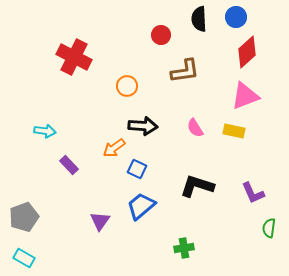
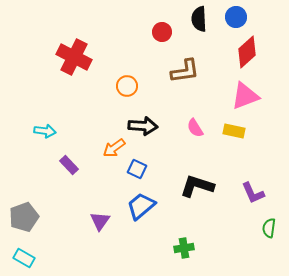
red circle: moved 1 px right, 3 px up
